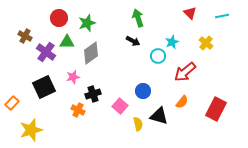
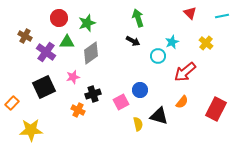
blue circle: moved 3 px left, 1 px up
pink square: moved 1 px right, 4 px up; rotated 21 degrees clockwise
yellow star: rotated 15 degrees clockwise
